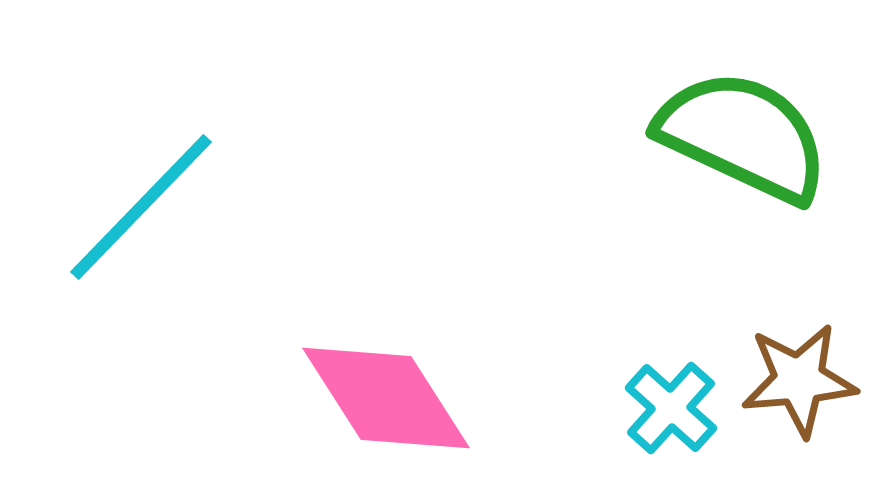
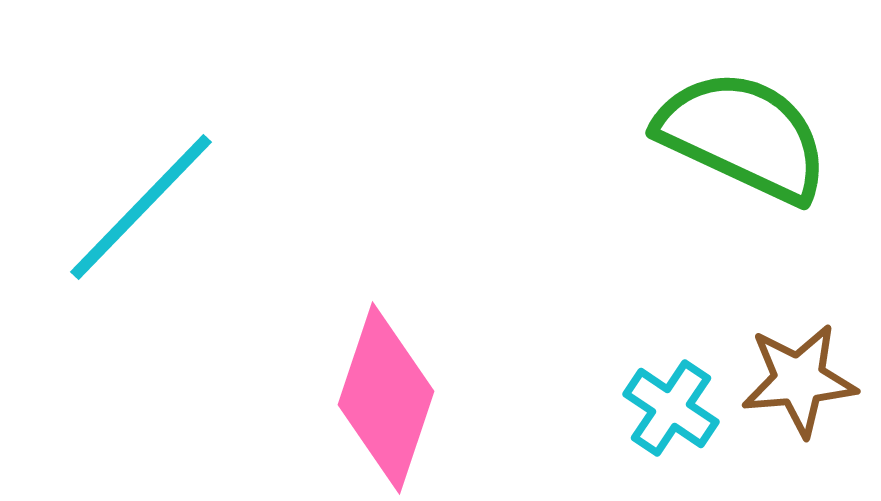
pink diamond: rotated 51 degrees clockwise
cyan cross: rotated 8 degrees counterclockwise
